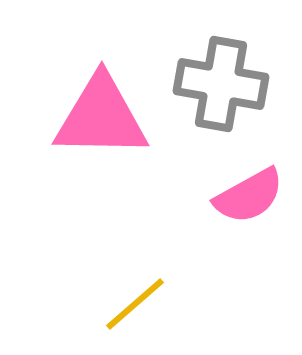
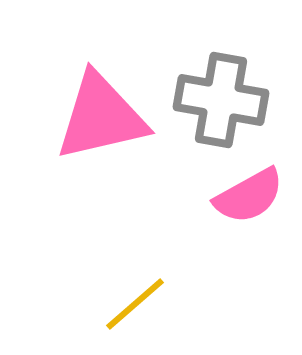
gray cross: moved 16 px down
pink triangle: rotated 14 degrees counterclockwise
